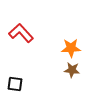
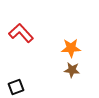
black square: moved 1 px right, 3 px down; rotated 28 degrees counterclockwise
